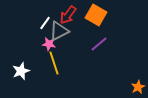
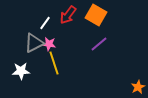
gray triangle: moved 25 px left, 12 px down
white star: rotated 18 degrees clockwise
